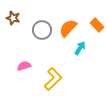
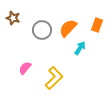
orange rectangle: rotated 64 degrees clockwise
pink semicircle: moved 1 px right, 2 px down; rotated 32 degrees counterclockwise
yellow L-shape: moved 1 px right, 1 px up
